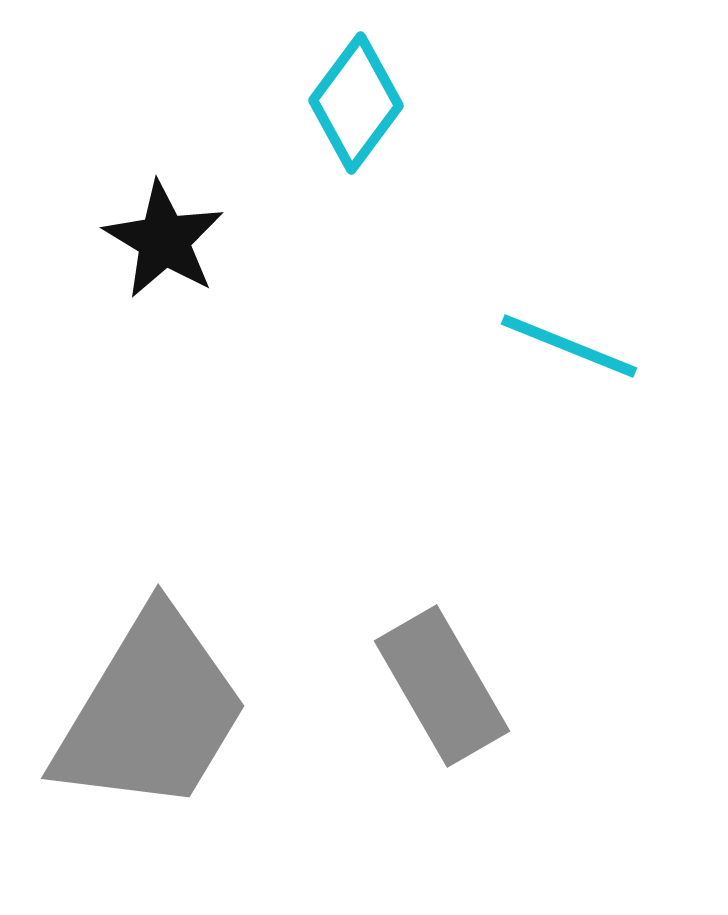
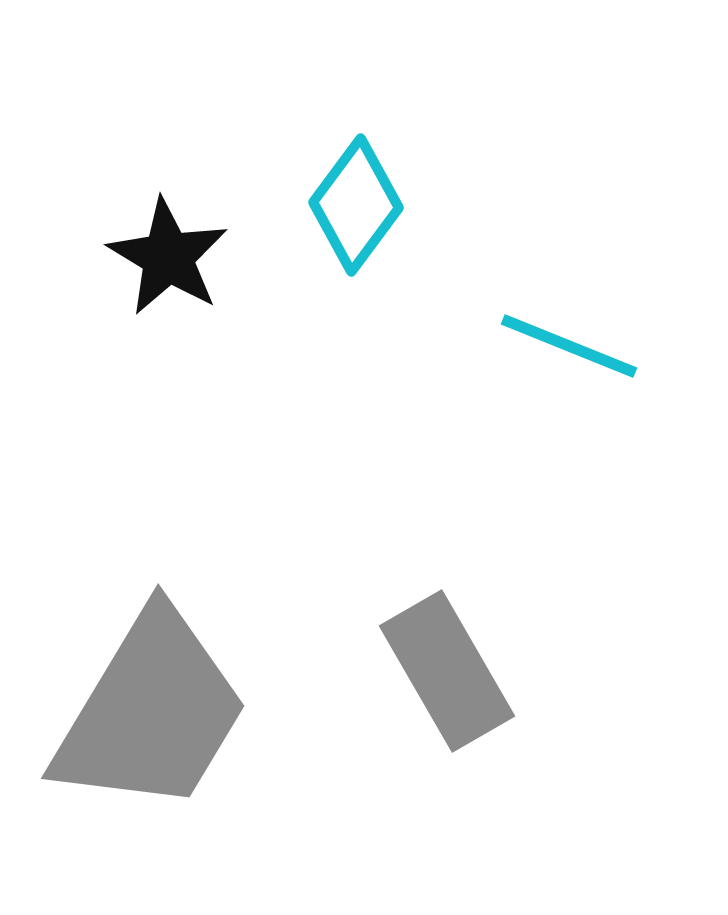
cyan diamond: moved 102 px down
black star: moved 4 px right, 17 px down
gray rectangle: moved 5 px right, 15 px up
